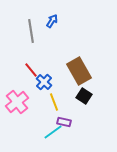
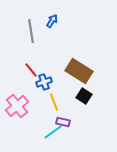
brown rectangle: rotated 28 degrees counterclockwise
blue cross: rotated 28 degrees clockwise
pink cross: moved 4 px down
purple rectangle: moved 1 px left
